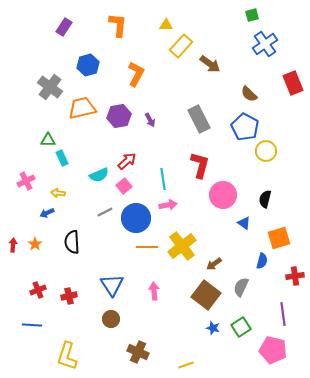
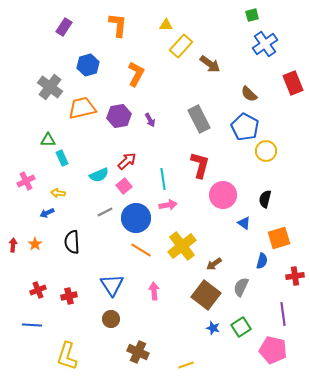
orange line at (147, 247): moved 6 px left, 3 px down; rotated 30 degrees clockwise
